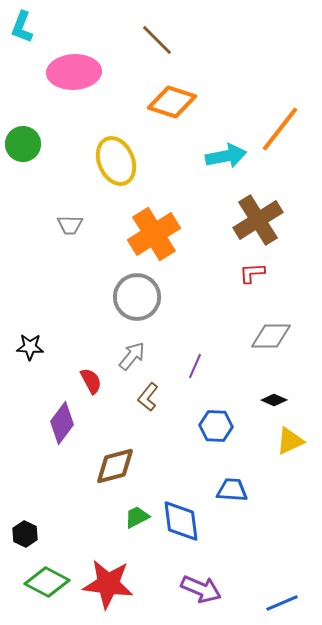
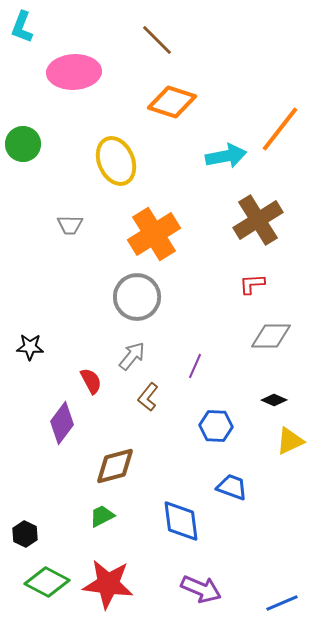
red L-shape: moved 11 px down
blue trapezoid: moved 3 px up; rotated 16 degrees clockwise
green trapezoid: moved 35 px left, 1 px up
